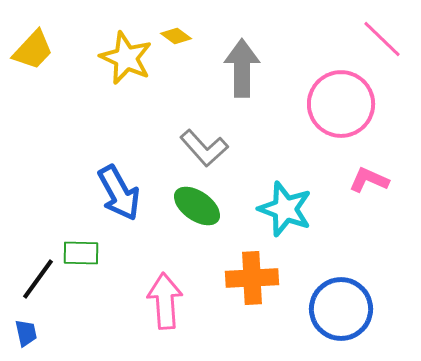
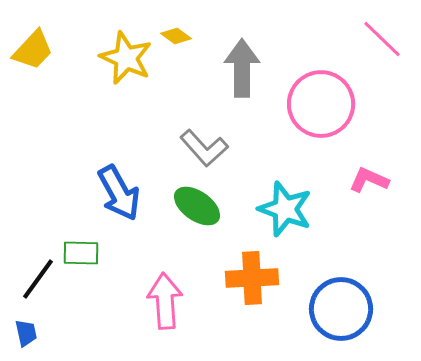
pink circle: moved 20 px left
